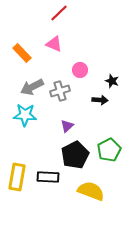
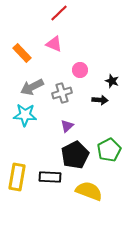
gray cross: moved 2 px right, 2 px down
black rectangle: moved 2 px right
yellow semicircle: moved 2 px left
